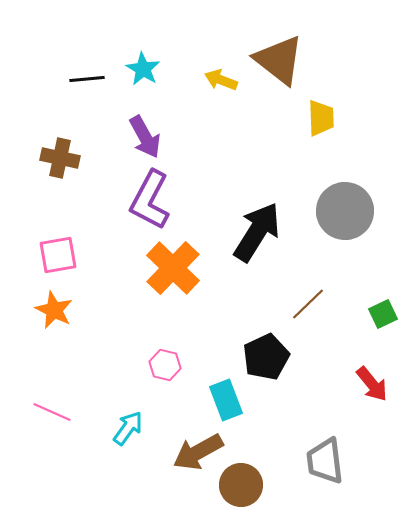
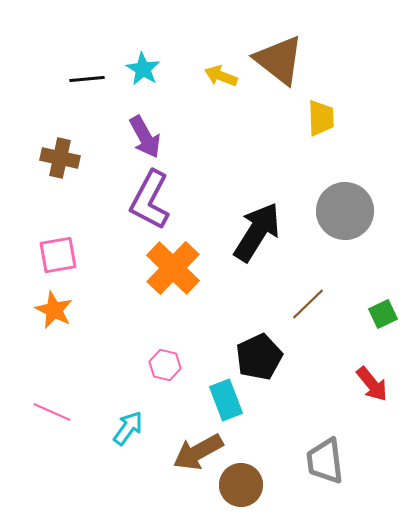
yellow arrow: moved 4 px up
black pentagon: moved 7 px left
